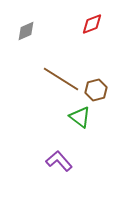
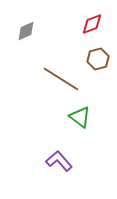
brown hexagon: moved 2 px right, 31 px up
